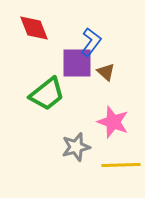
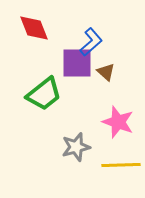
blue L-shape: rotated 12 degrees clockwise
green trapezoid: moved 3 px left
pink star: moved 5 px right
